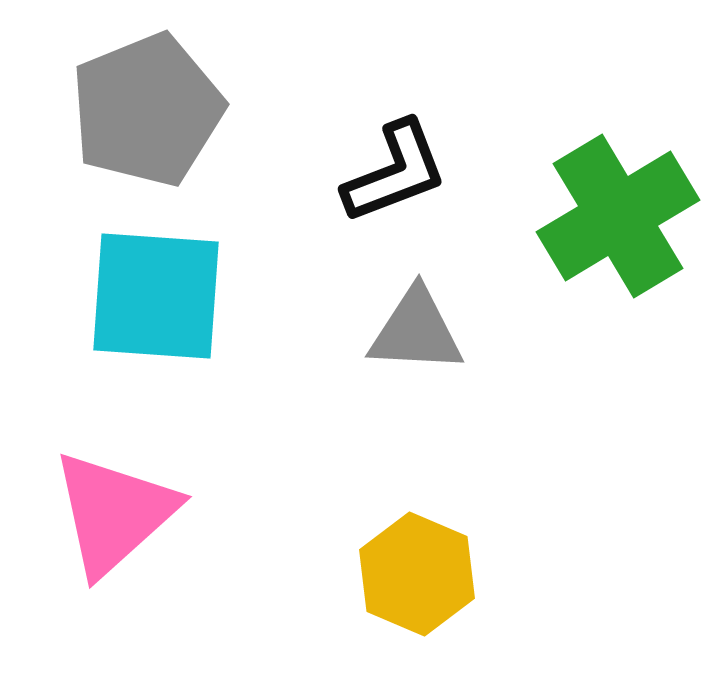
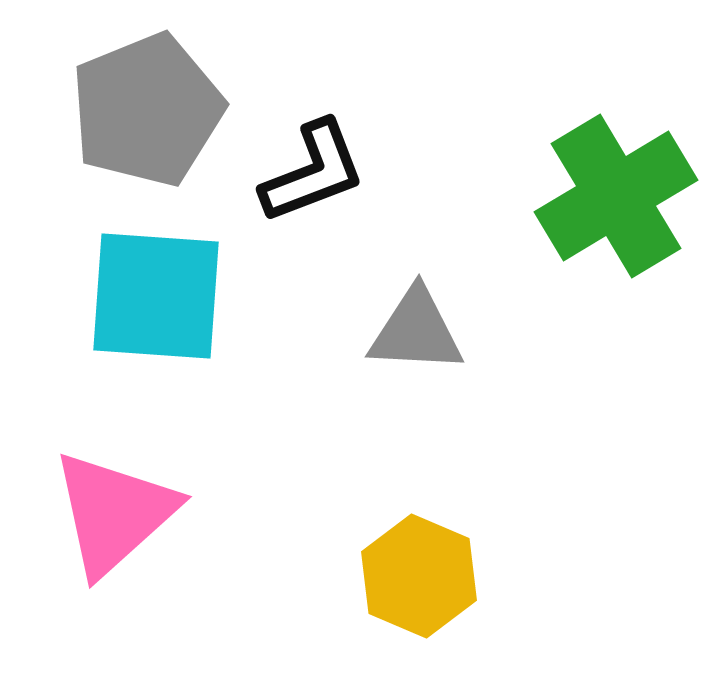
black L-shape: moved 82 px left
green cross: moved 2 px left, 20 px up
yellow hexagon: moved 2 px right, 2 px down
